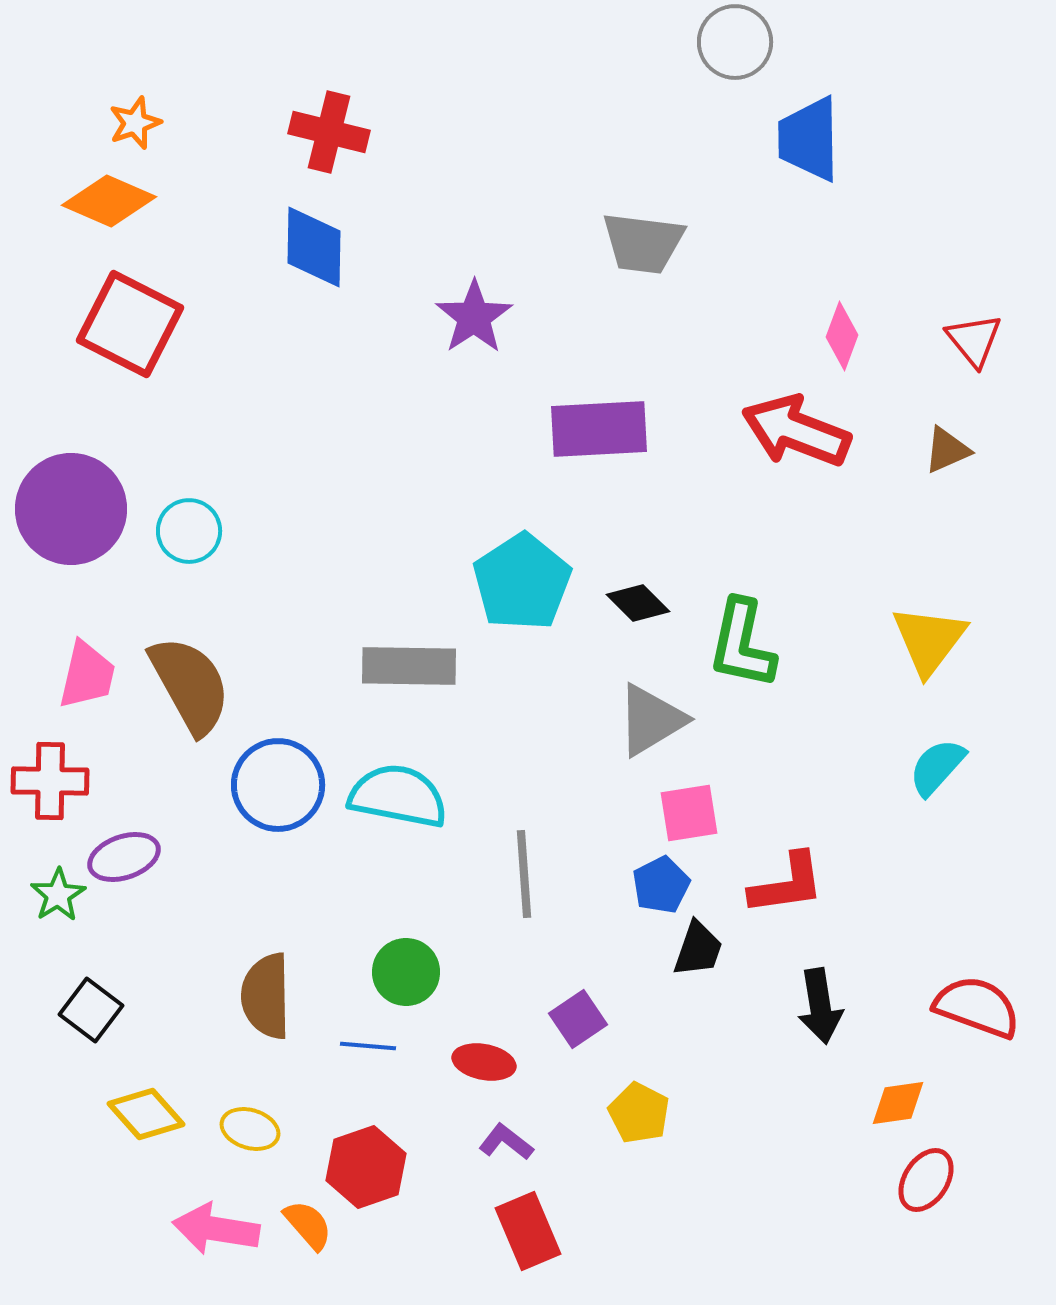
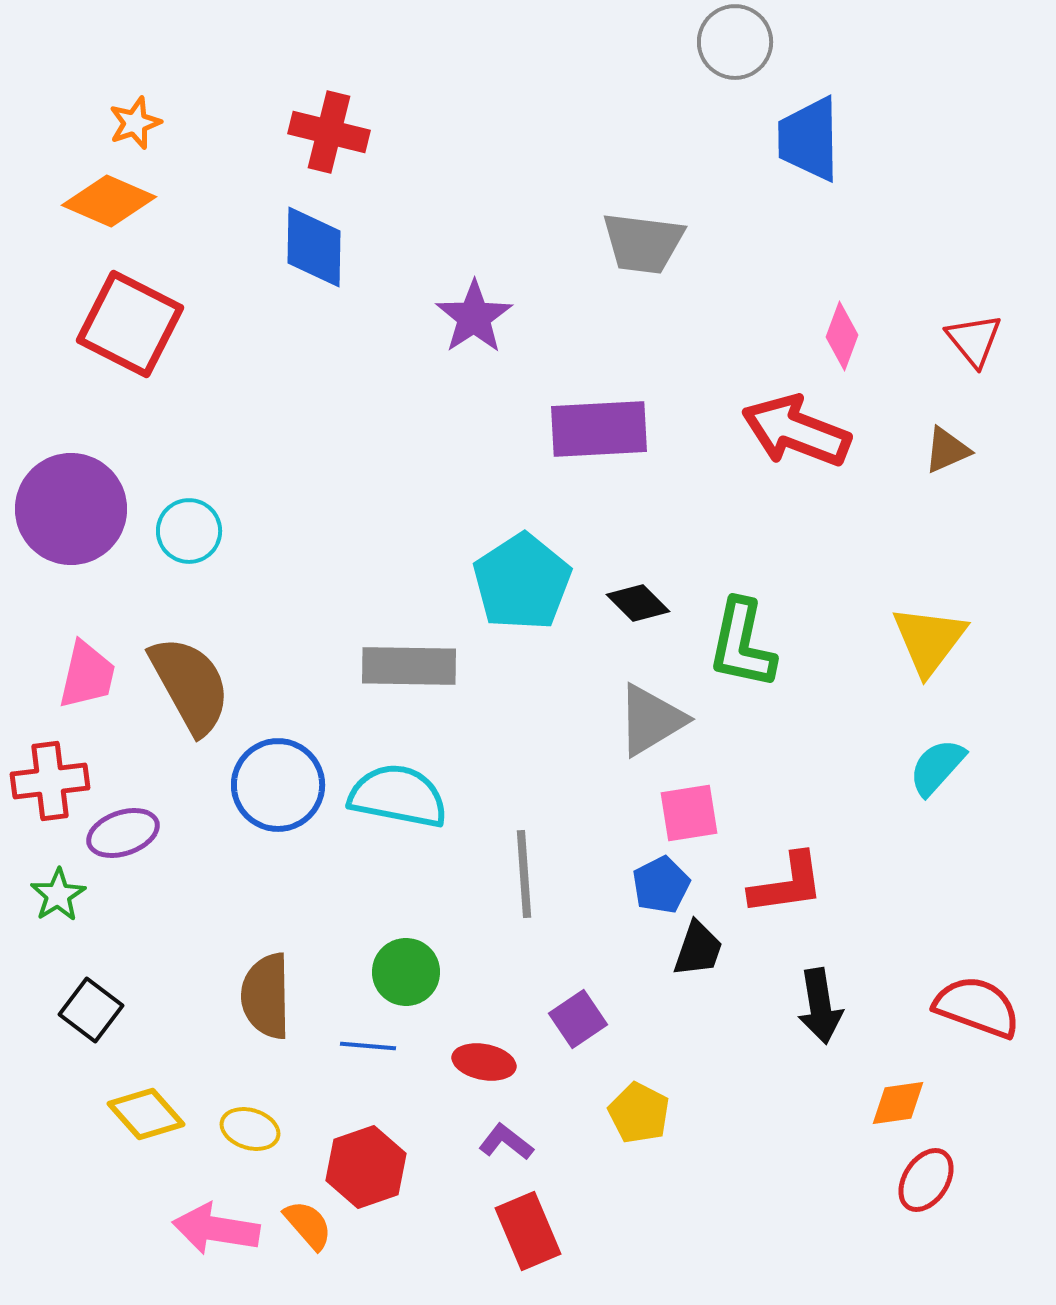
red cross at (50, 781): rotated 8 degrees counterclockwise
purple ellipse at (124, 857): moved 1 px left, 24 px up
